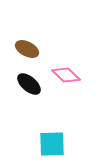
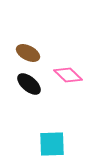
brown ellipse: moved 1 px right, 4 px down
pink diamond: moved 2 px right
